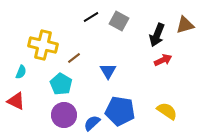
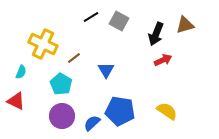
black arrow: moved 1 px left, 1 px up
yellow cross: moved 1 px up; rotated 12 degrees clockwise
blue triangle: moved 2 px left, 1 px up
purple circle: moved 2 px left, 1 px down
